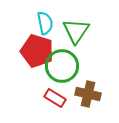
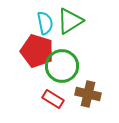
green triangle: moved 6 px left, 10 px up; rotated 24 degrees clockwise
red rectangle: moved 2 px left, 1 px down
